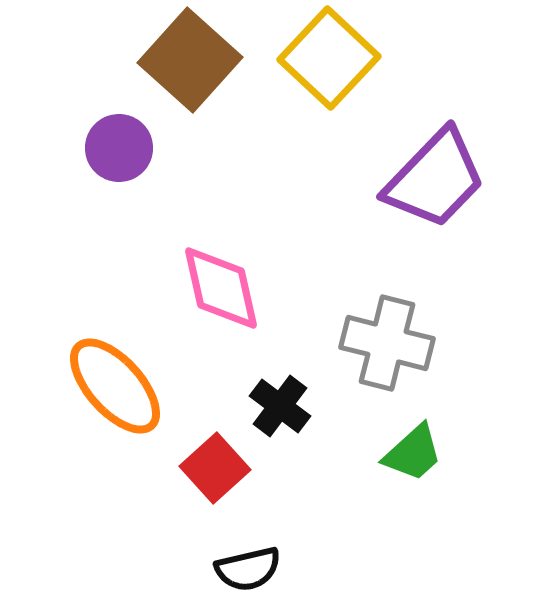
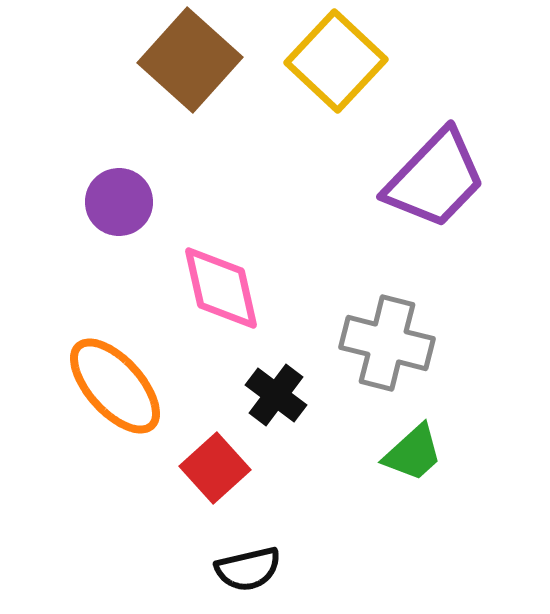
yellow square: moved 7 px right, 3 px down
purple circle: moved 54 px down
black cross: moved 4 px left, 11 px up
